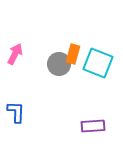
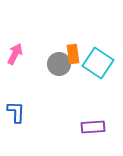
orange rectangle: rotated 24 degrees counterclockwise
cyan square: rotated 12 degrees clockwise
purple rectangle: moved 1 px down
